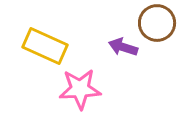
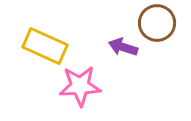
pink star: moved 3 px up
